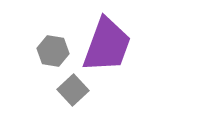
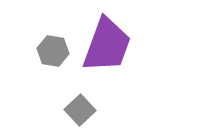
gray square: moved 7 px right, 20 px down
